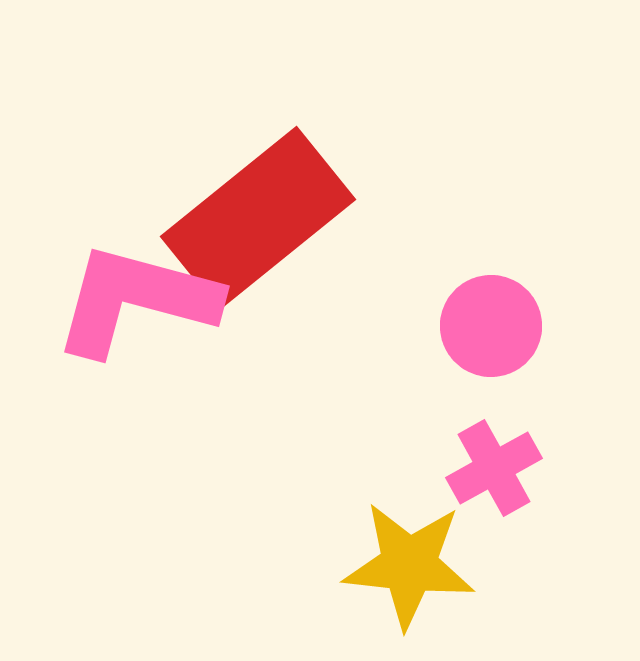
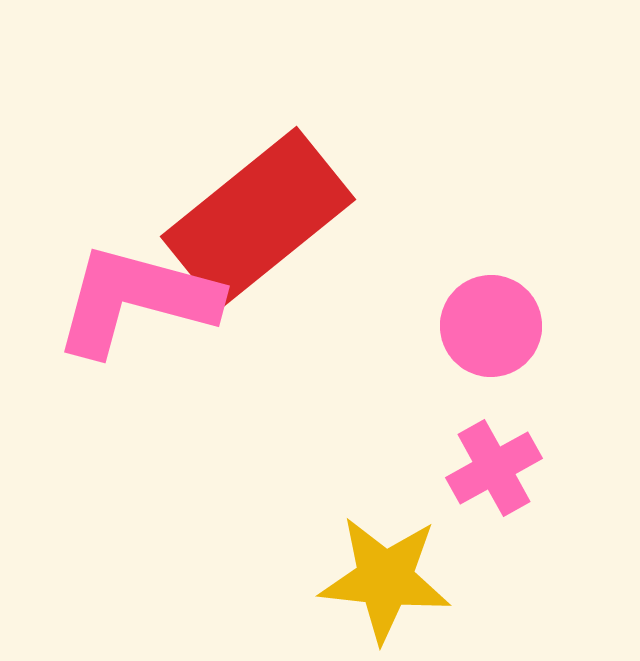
yellow star: moved 24 px left, 14 px down
